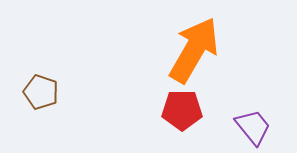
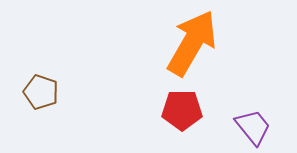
orange arrow: moved 2 px left, 7 px up
